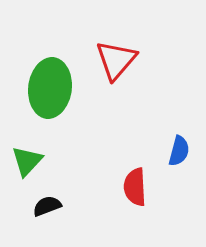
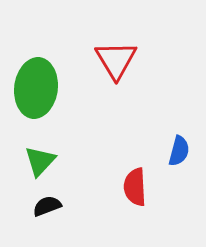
red triangle: rotated 12 degrees counterclockwise
green ellipse: moved 14 px left
green triangle: moved 13 px right
